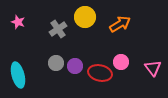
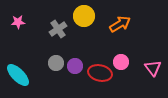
yellow circle: moved 1 px left, 1 px up
pink star: rotated 24 degrees counterclockwise
cyan ellipse: rotated 30 degrees counterclockwise
